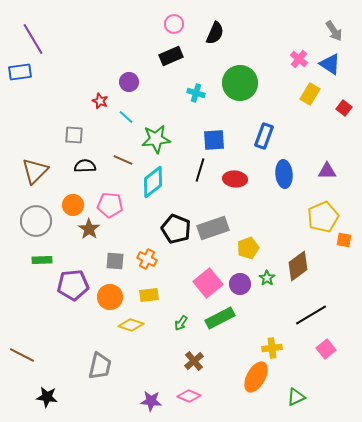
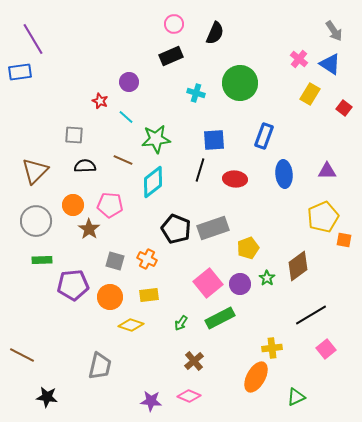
gray square at (115, 261): rotated 12 degrees clockwise
